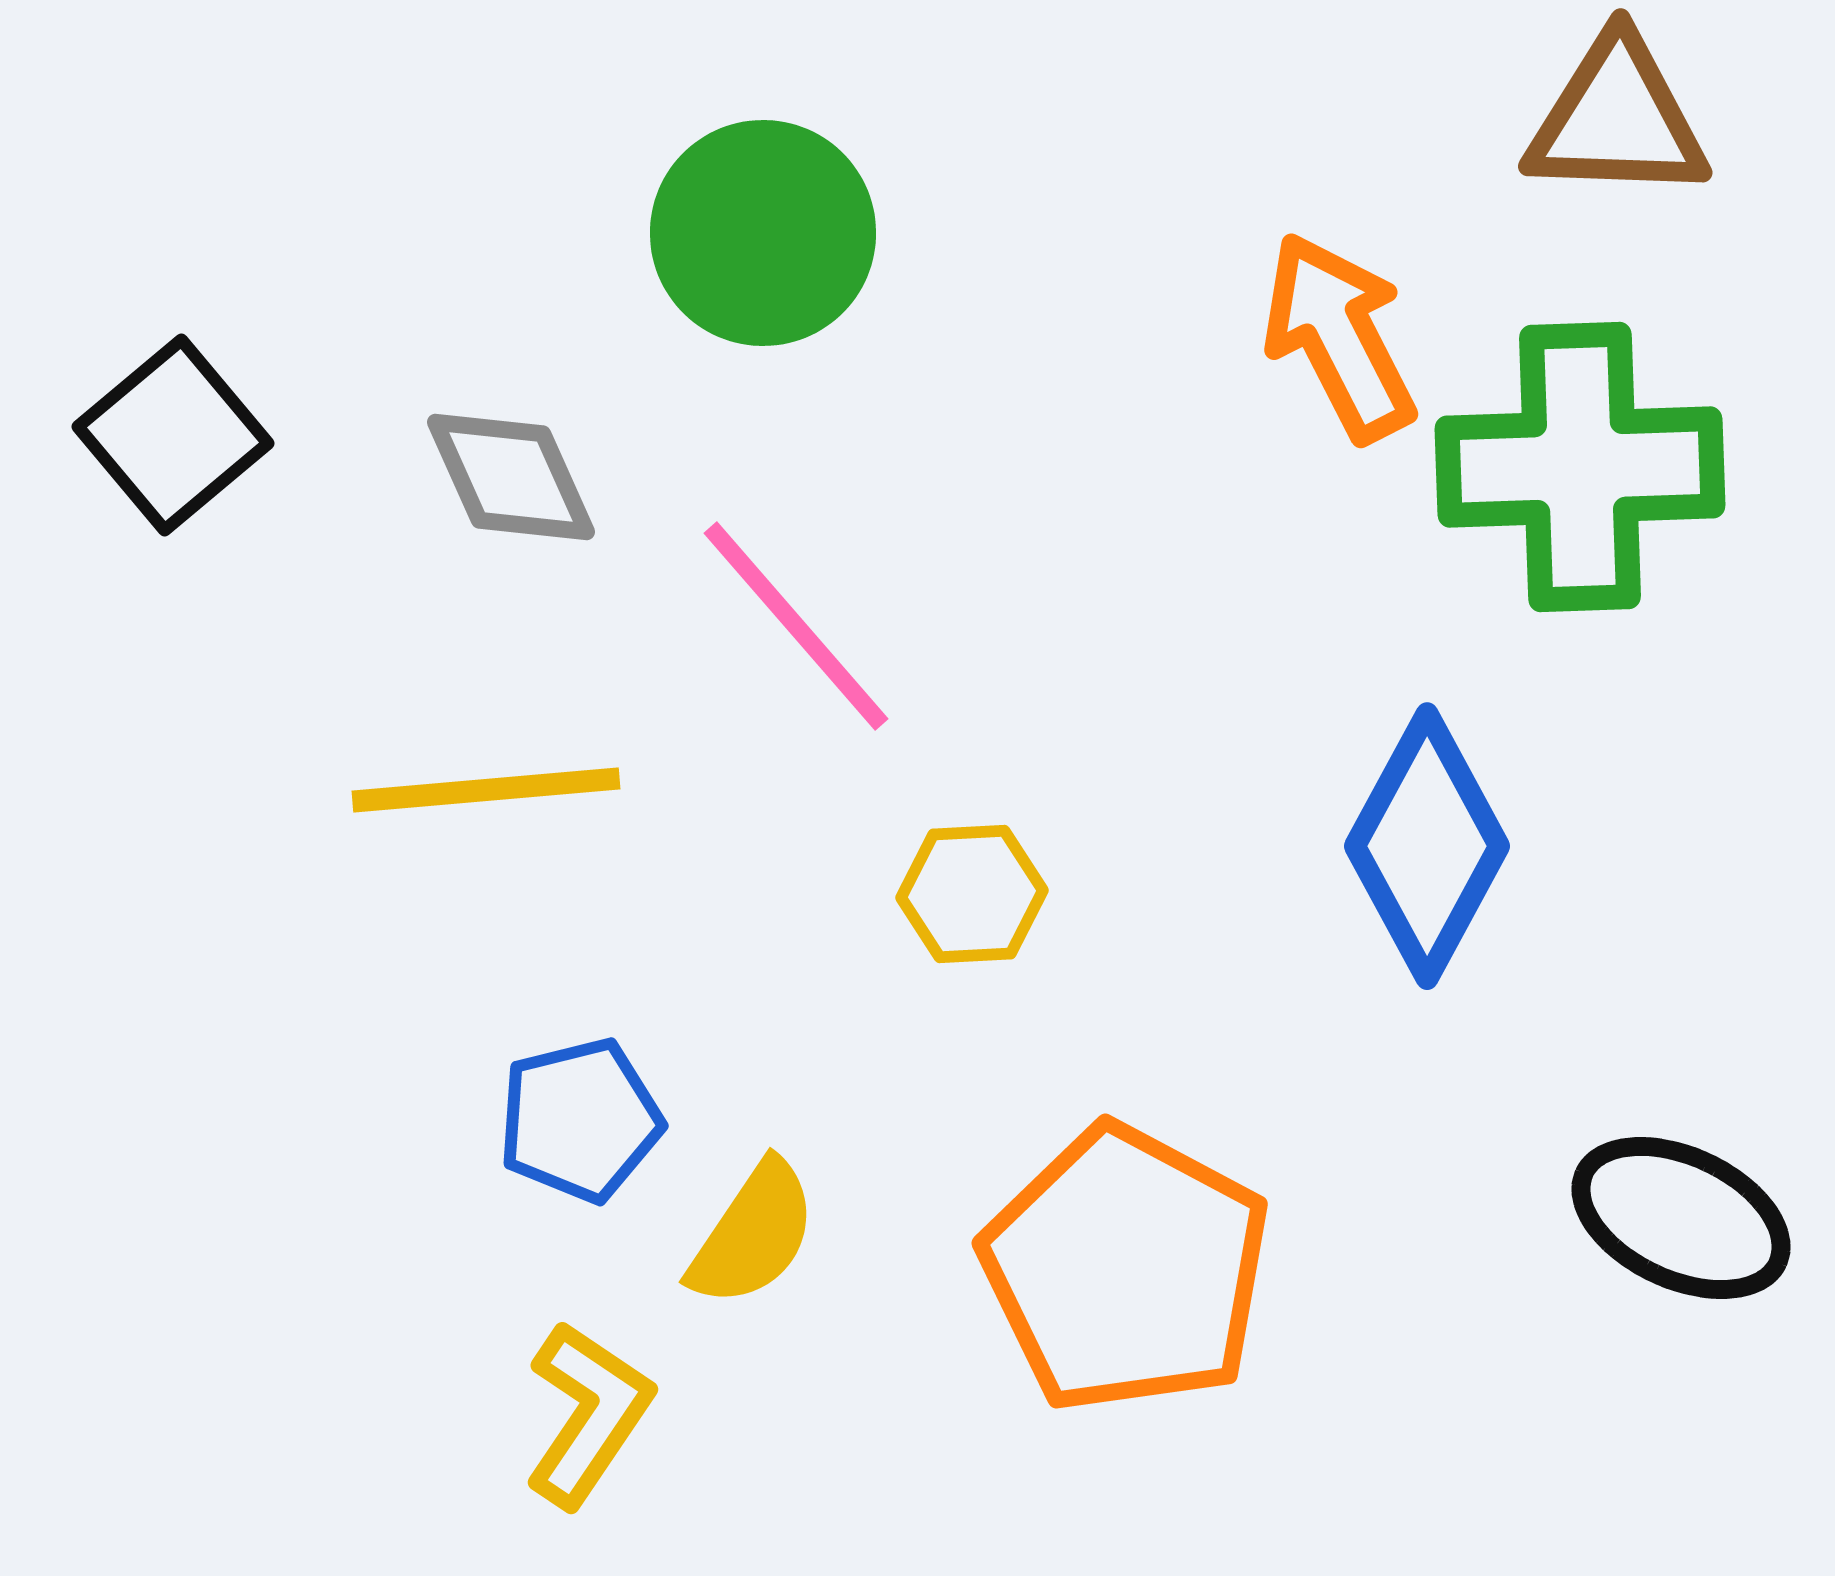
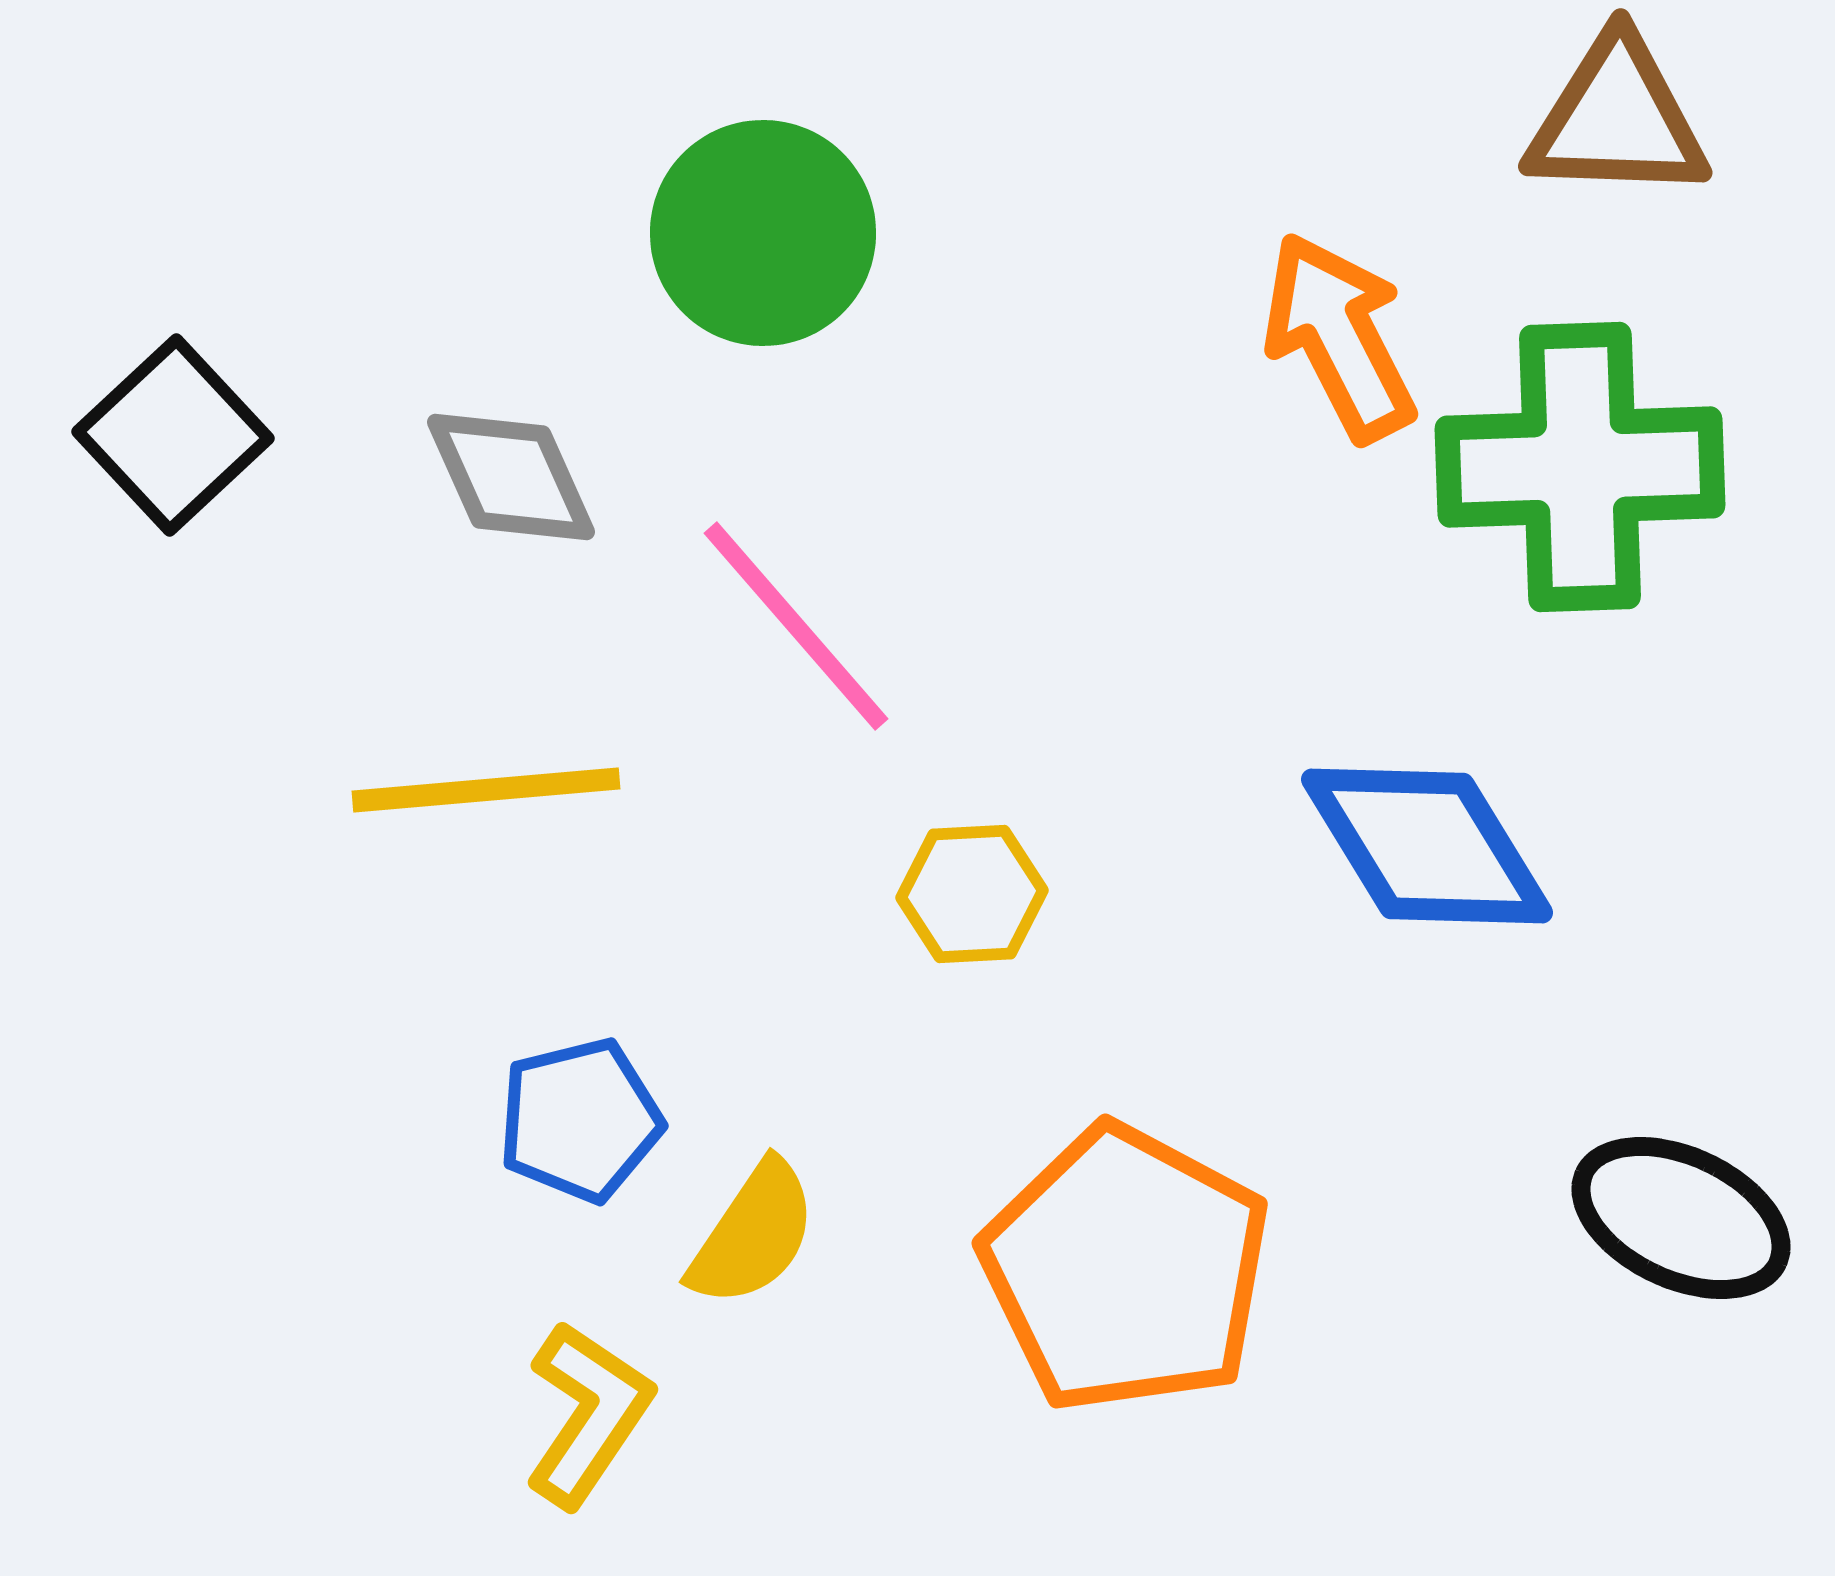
black square: rotated 3 degrees counterclockwise
blue diamond: rotated 60 degrees counterclockwise
